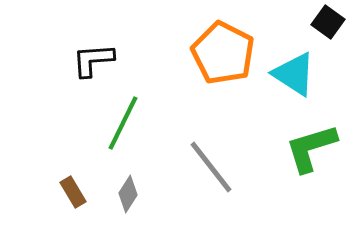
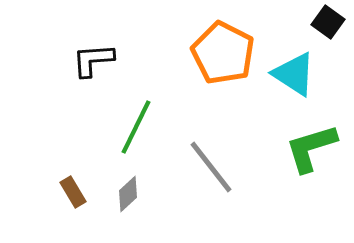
green line: moved 13 px right, 4 px down
gray diamond: rotated 15 degrees clockwise
